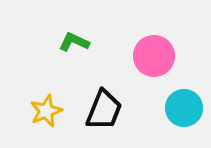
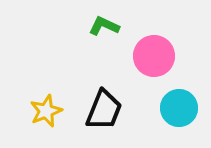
green L-shape: moved 30 px right, 16 px up
cyan circle: moved 5 px left
